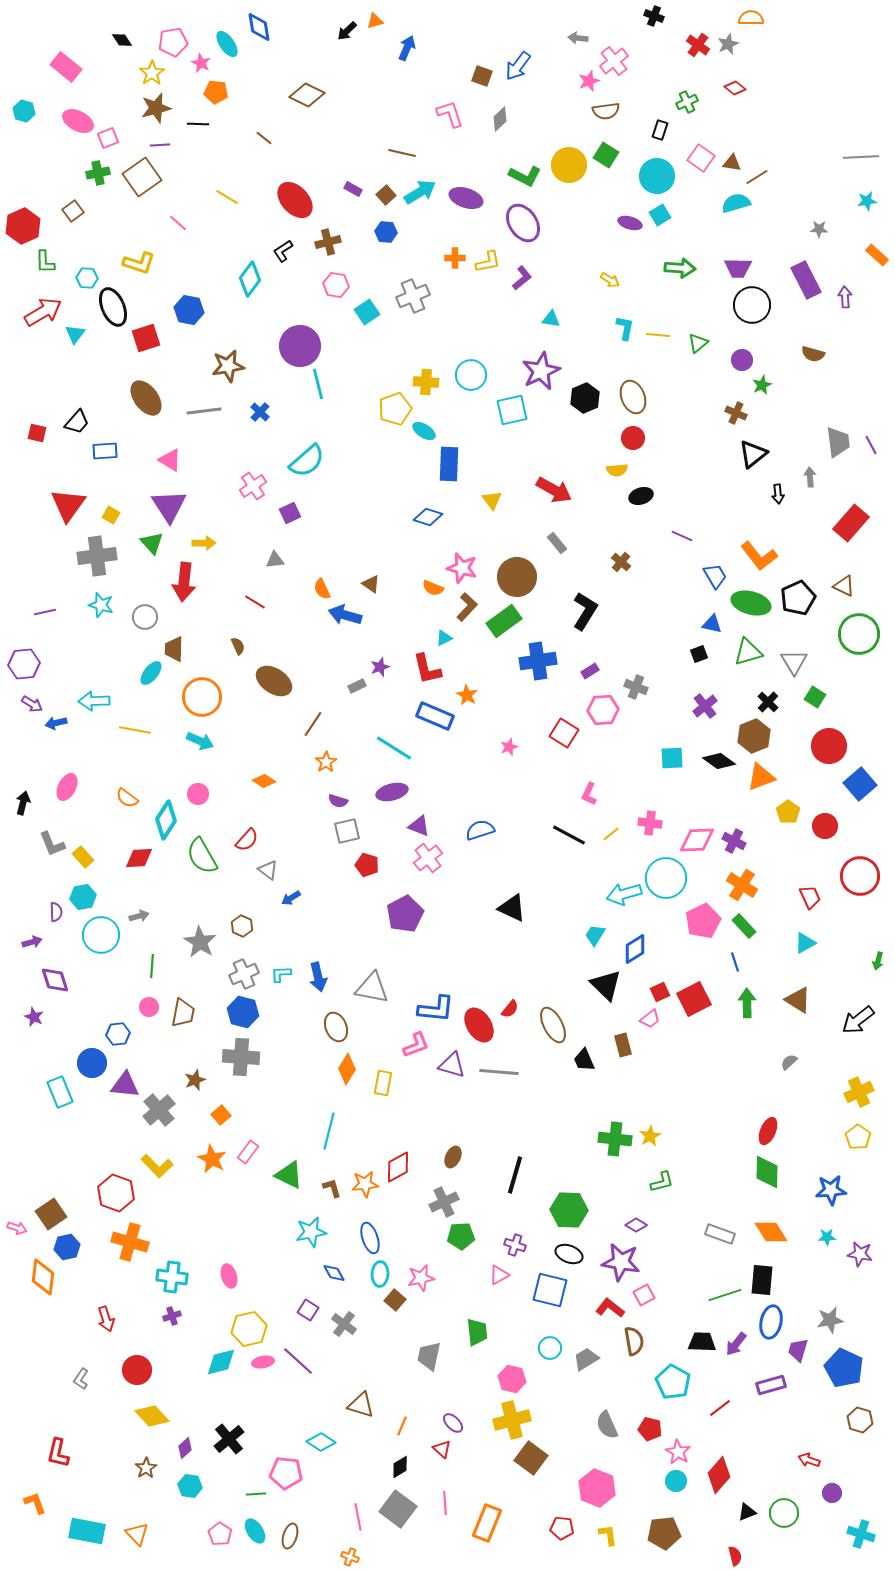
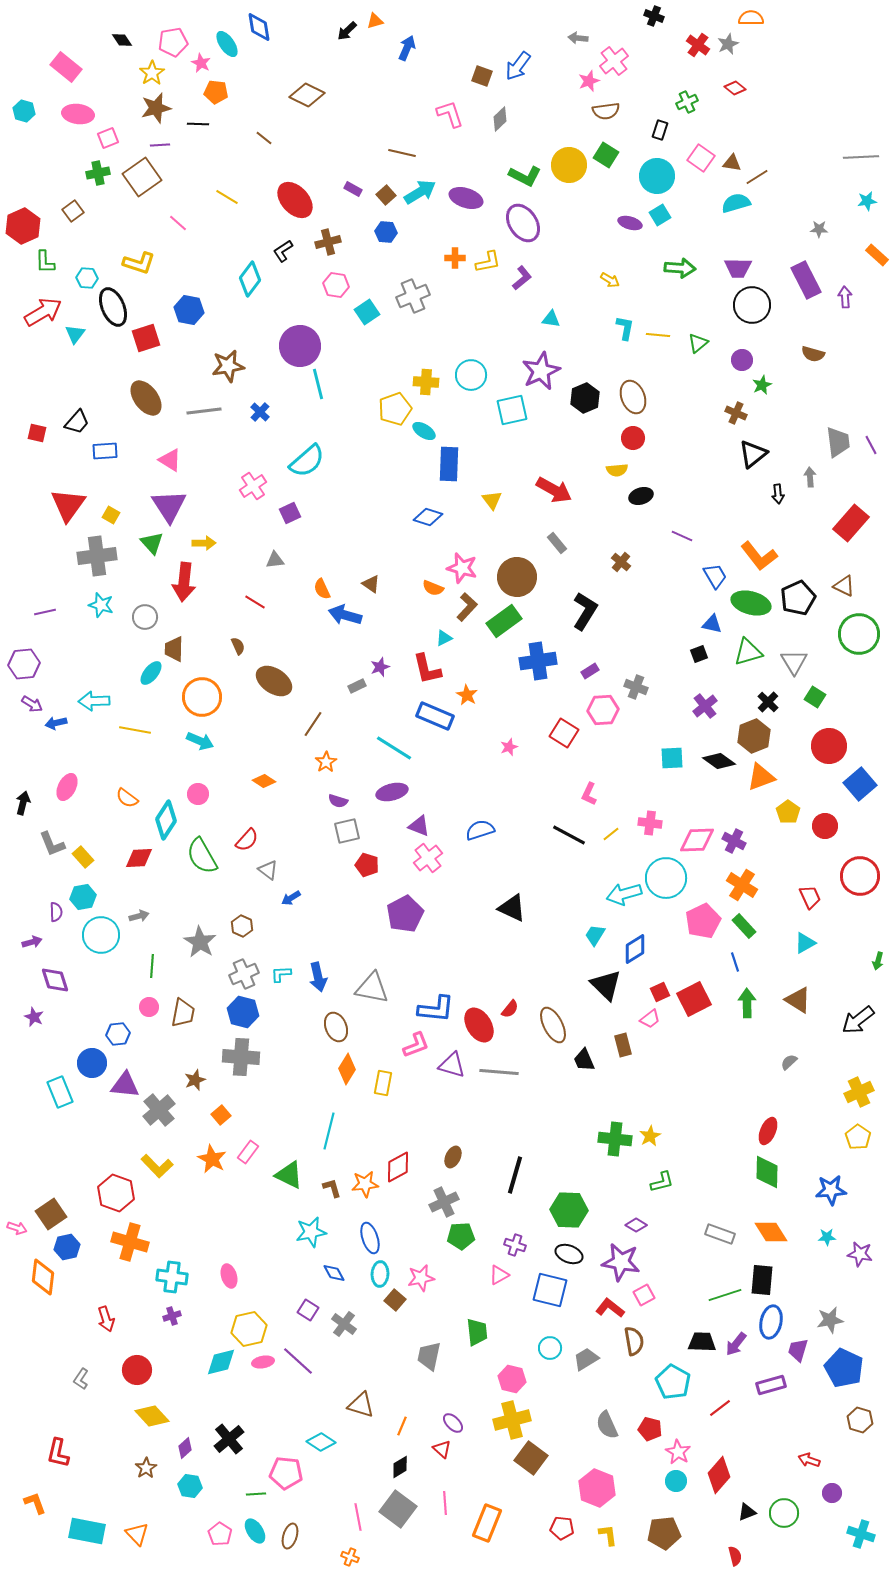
pink ellipse at (78, 121): moved 7 px up; rotated 20 degrees counterclockwise
